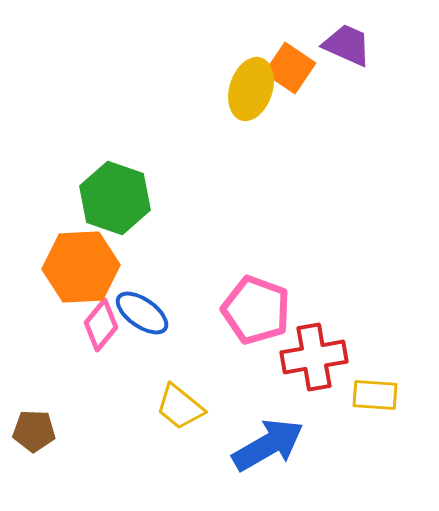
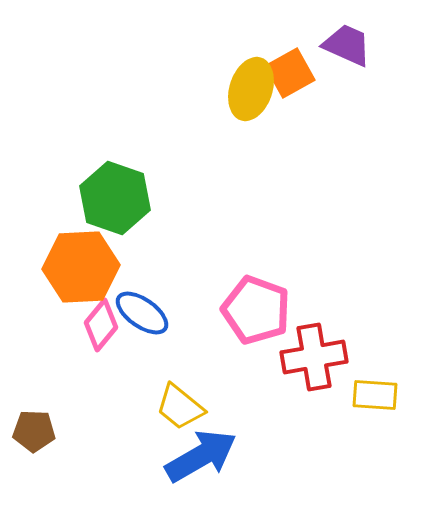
orange square: moved 5 px down; rotated 27 degrees clockwise
blue arrow: moved 67 px left, 11 px down
